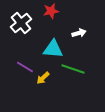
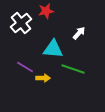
red star: moved 5 px left
white arrow: rotated 32 degrees counterclockwise
yellow arrow: rotated 136 degrees counterclockwise
